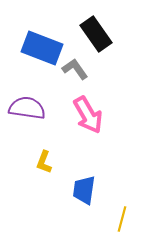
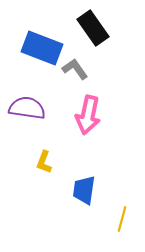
black rectangle: moved 3 px left, 6 px up
pink arrow: rotated 42 degrees clockwise
